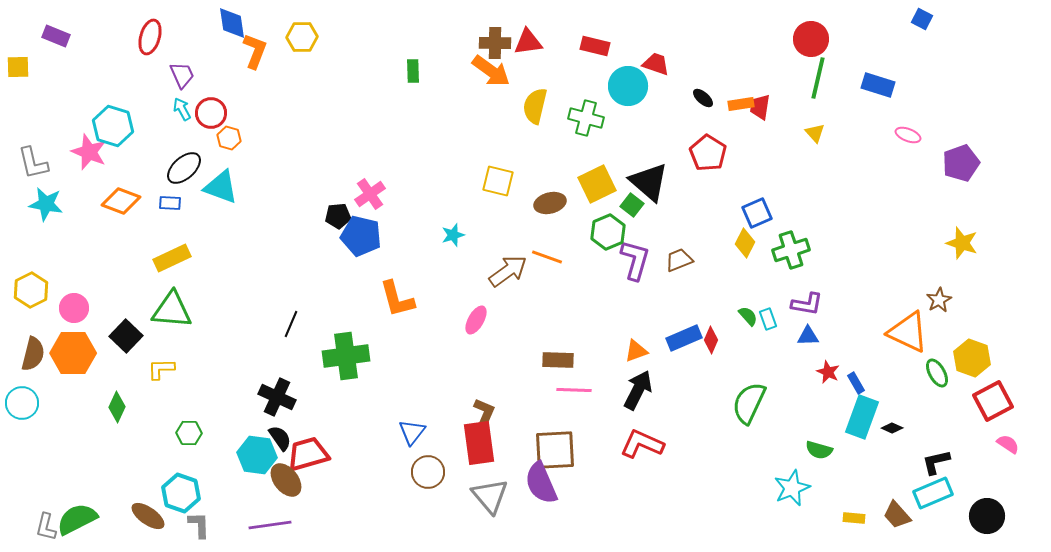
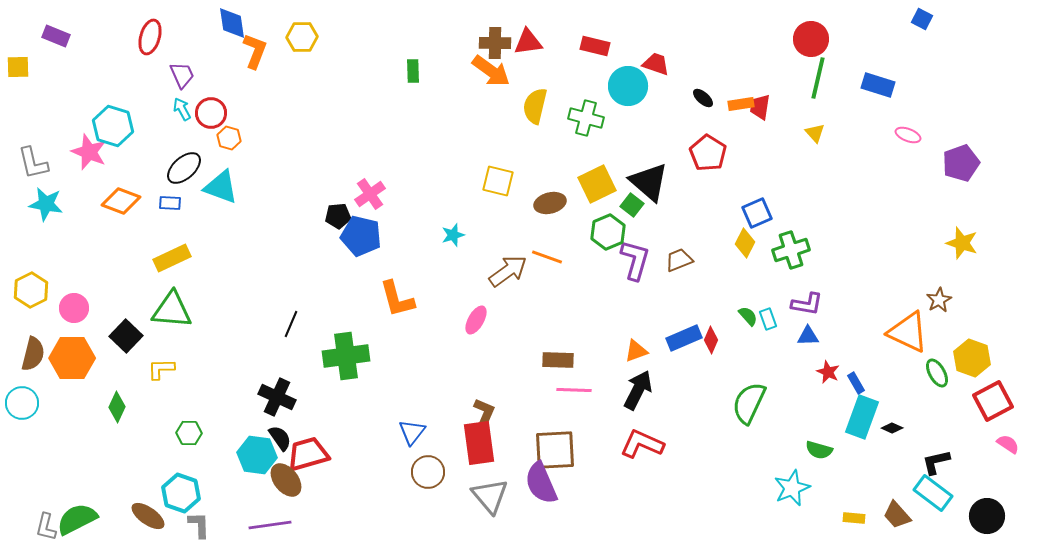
orange hexagon at (73, 353): moved 1 px left, 5 px down
cyan rectangle at (933, 493): rotated 60 degrees clockwise
